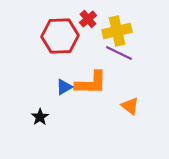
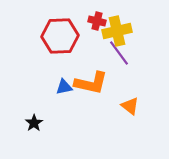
red cross: moved 9 px right, 2 px down; rotated 36 degrees counterclockwise
purple line: rotated 28 degrees clockwise
orange L-shape: rotated 12 degrees clockwise
blue triangle: rotated 18 degrees clockwise
black star: moved 6 px left, 6 px down
